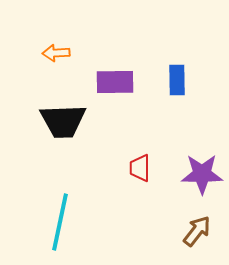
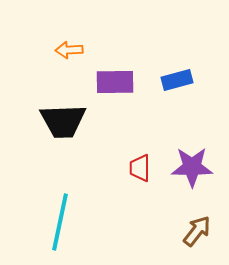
orange arrow: moved 13 px right, 3 px up
blue rectangle: rotated 76 degrees clockwise
purple star: moved 10 px left, 7 px up
